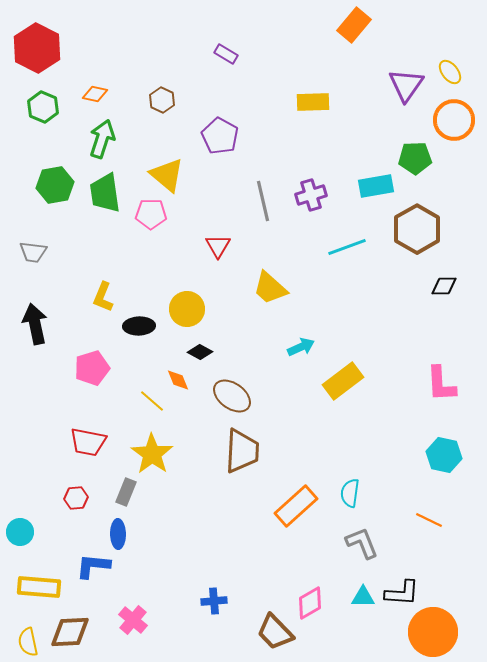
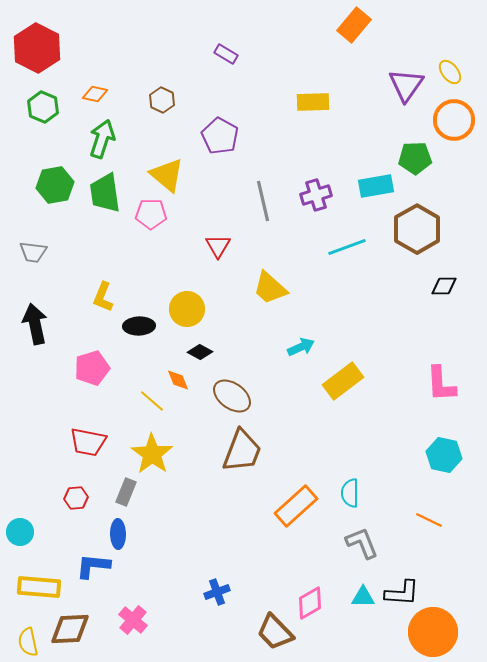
purple cross at (311, 195): moved 5 px right
brown trapezoid at (242, 451): rotated 18 degrees clockwise
cyan semicircle at (350, 493): rotated 8 degrees counterclockwise
blue cross at (214, 601): moved 3 px right, 9 px up; rotated 15 degrees counterclockwise
brown diamond at (70, 632): moved 3 px up
